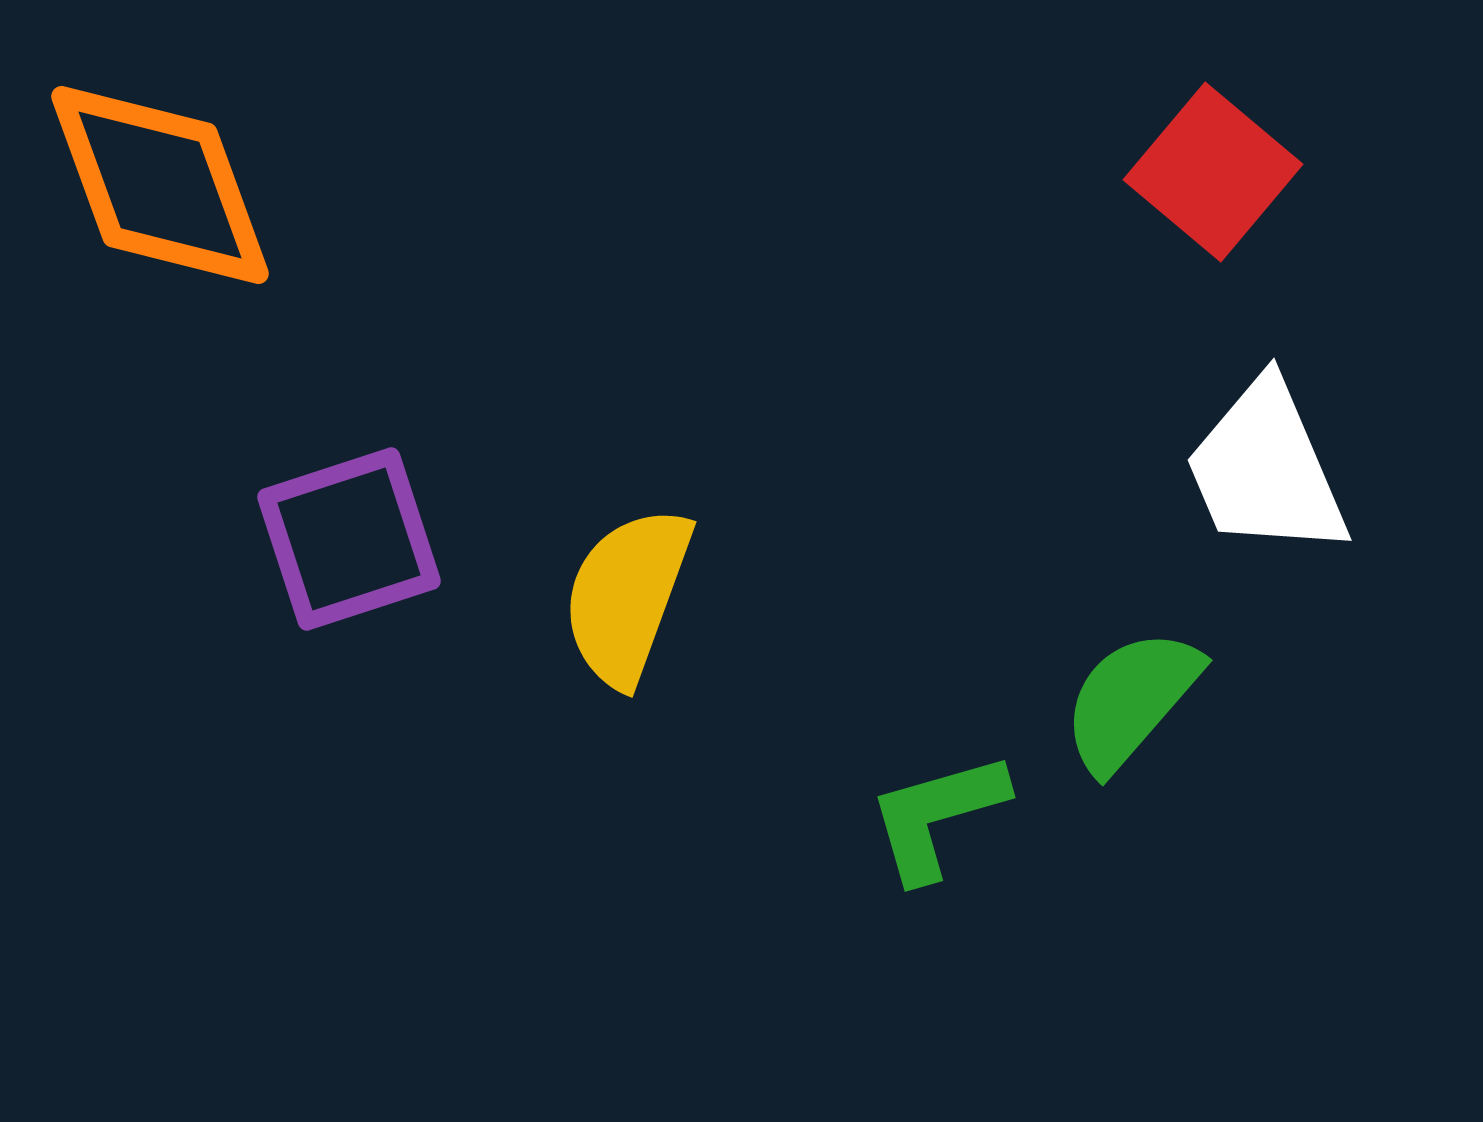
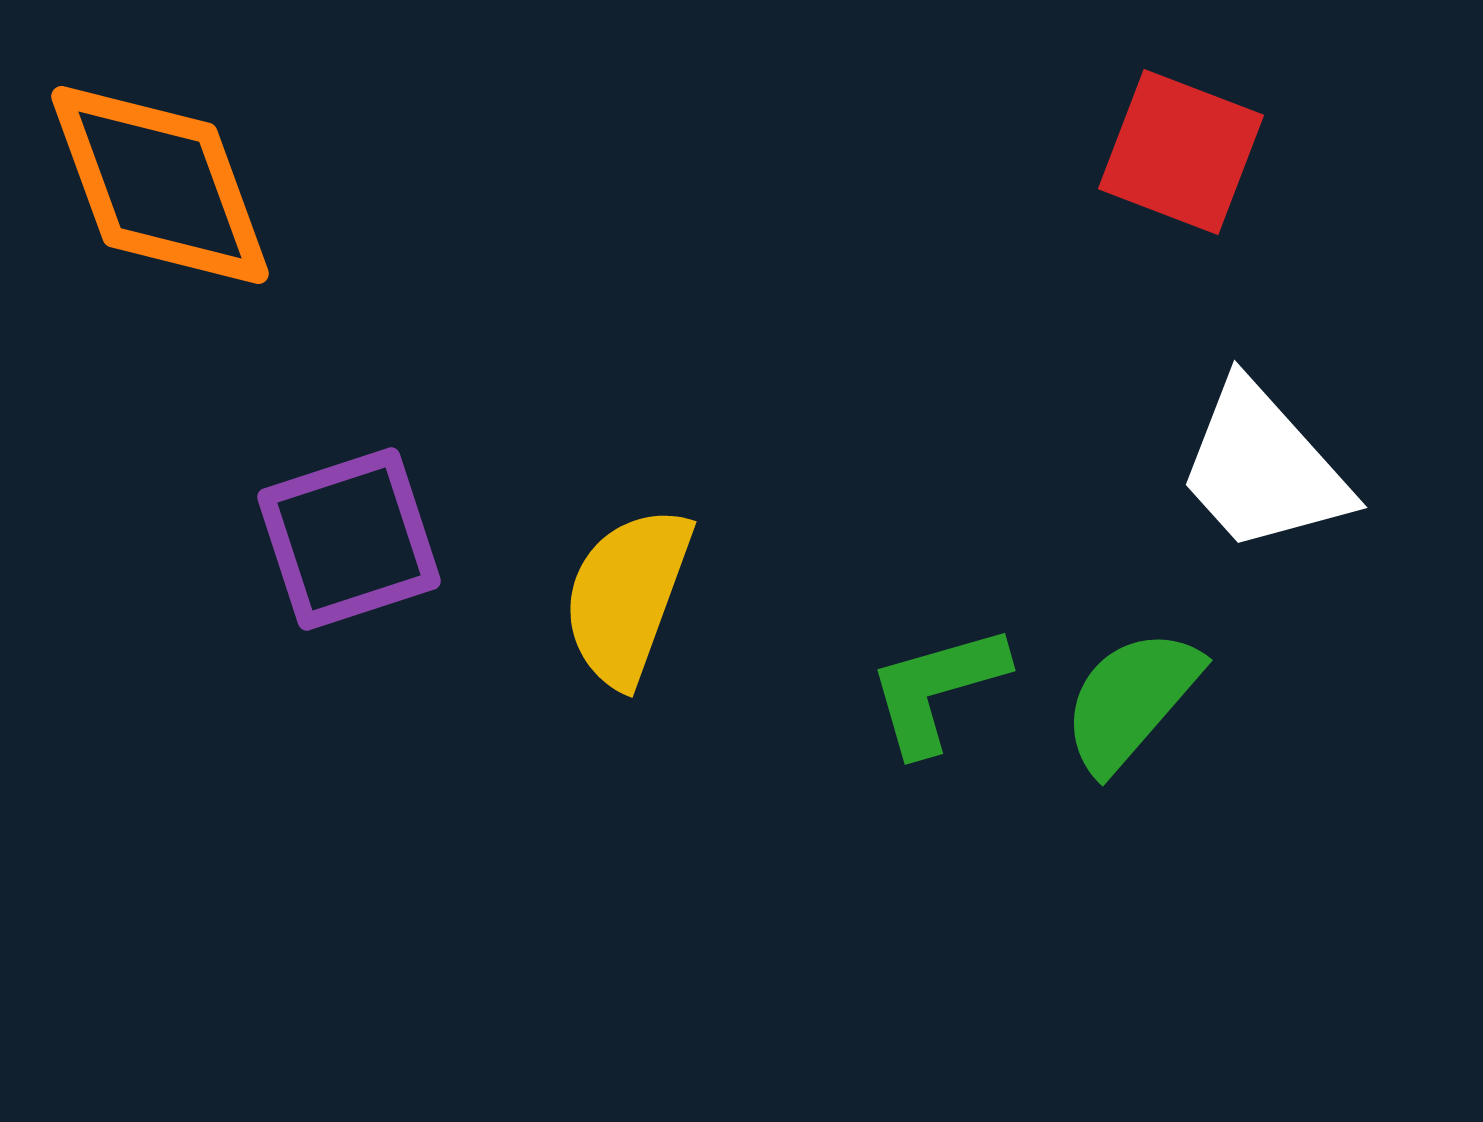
red square: moved 32 px left, 20 px up; rotated 19 degrees counterclockwise
white trapezoid: moved 3 px left, 1 px up; rotated 19 degrees counterclockwise
green L-shape: moved 127 px up
